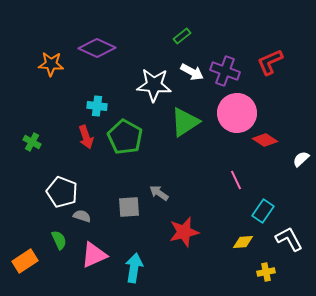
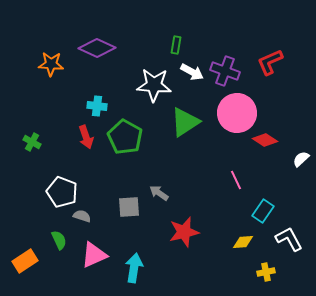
green rectangle: moved 6 px left, 9 px down; rotated 42 degrees counterclockwise
